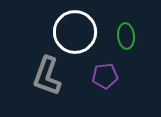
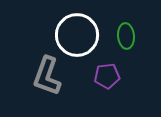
white circle: moved 2 px right, 3 px down
purple pentagon: moved 2 px right
